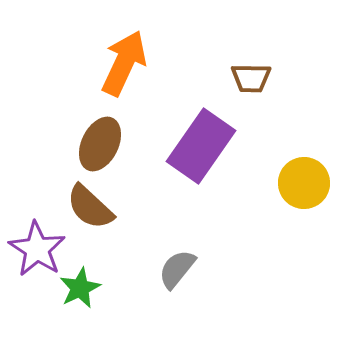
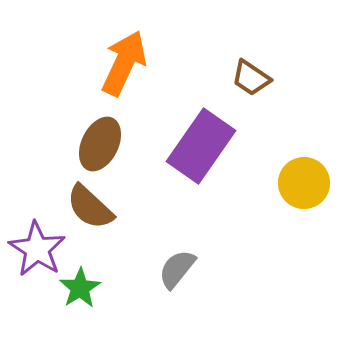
brown trapezoid: rotated 33 degrees clockwise
green star: rotated 6 degrees counterclockwise
